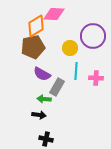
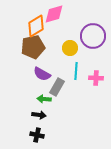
pink diamond: rotated 20 degrees counterclockwise
black cross: moved 9 px left, 4 px up
